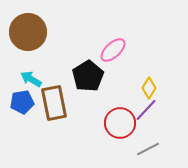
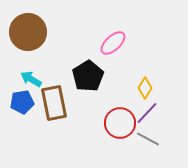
pink ellipse: moved 7 px up
yellow diamond: moved 4 px left
purple line: moved 1 px right, 3 px down
gray line: moved 10 px up; rotated 55 degrees clockwise
